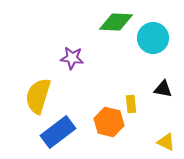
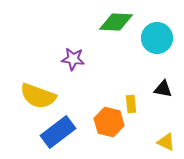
cyan circle: moved 4 px right
purple star: moved 1 px right, 1 px down
yellow semicircle: rotated 87 degrees counterclockwise
